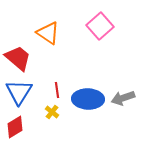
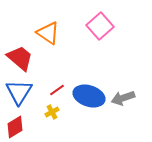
red trapezoid: moved 2 px right
red line: rotated 63 degrees clockwise
blue ellipse: moved 1 px right, 3 px up; rotated 16 degrees clockwise
yellow cross: rotated 24 degrees clockwise
